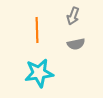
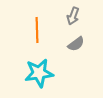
gray semicircle: rotated 24 degrees counterclockwise
